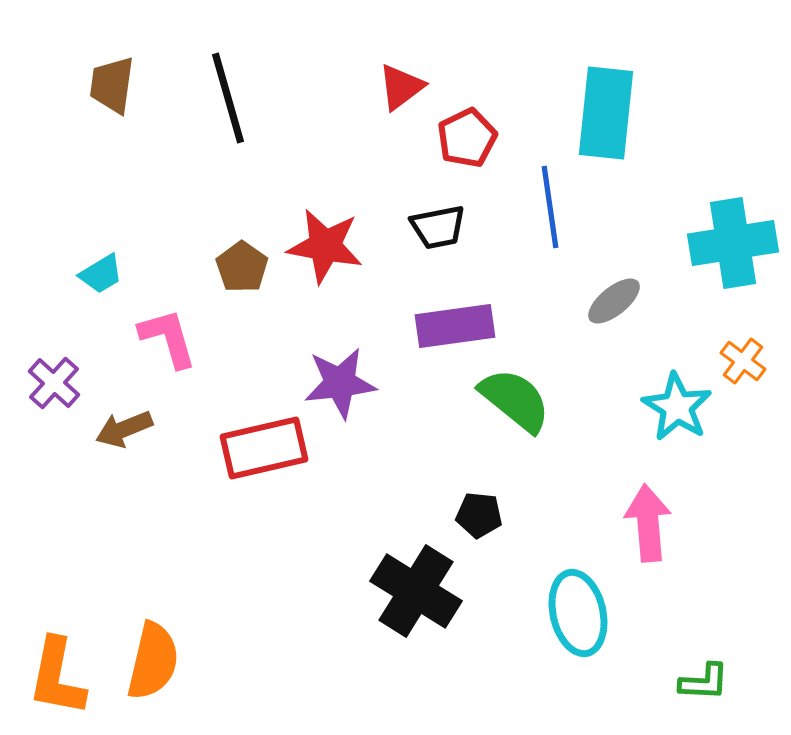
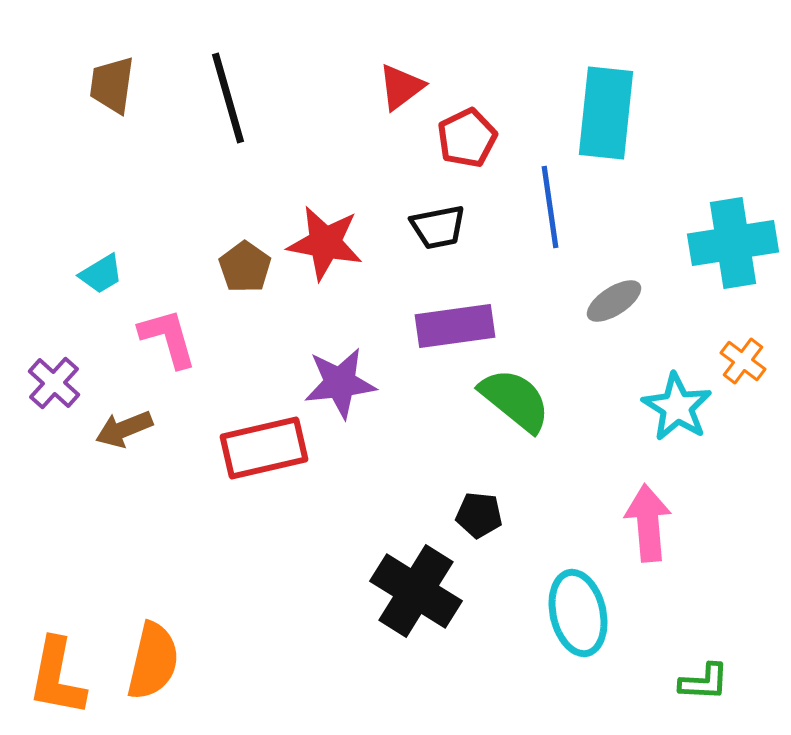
red star: moved 3 px up
brown pentagon: moved 3 px right
gray ellipse: rotated 6 degrees clockwise
